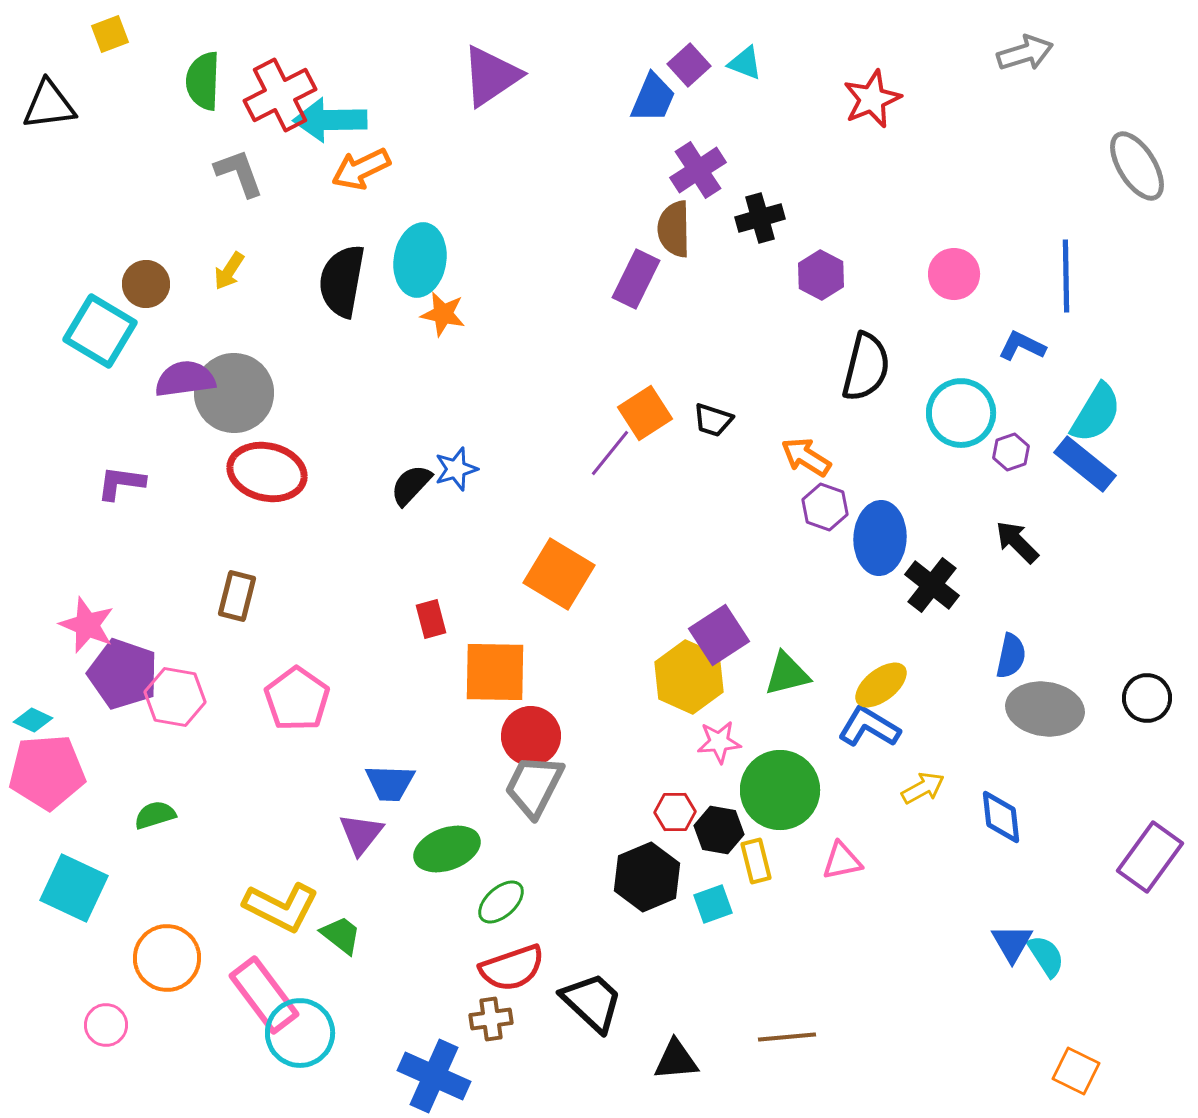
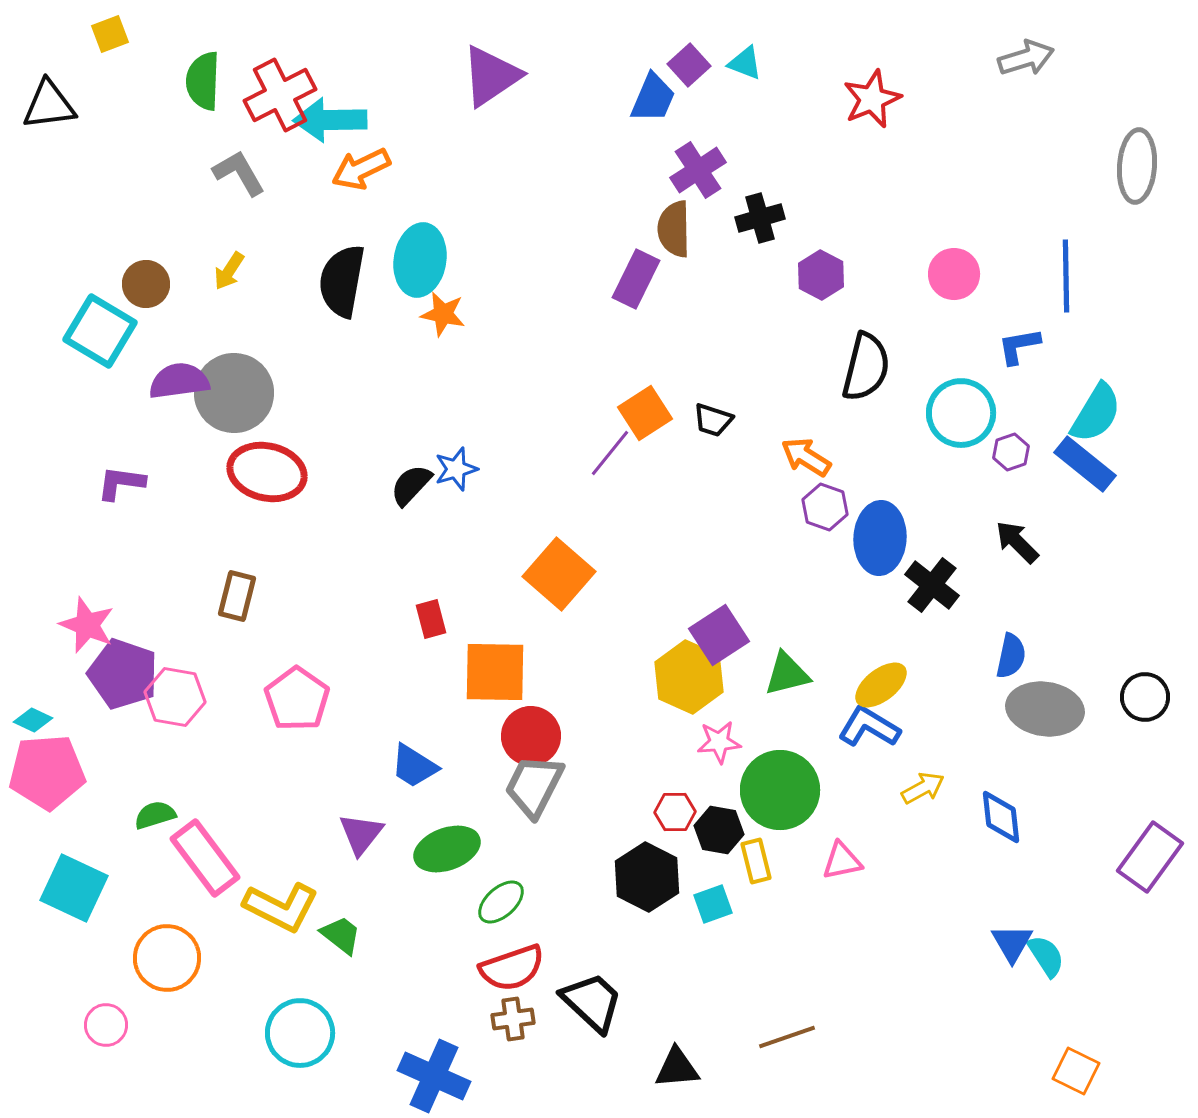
gray arrow at (1025, 53): moved 1 px right, 5 px down
gray ellipse at (1137, 166): rotated 36 degrees clockwise
gray L-shape at (239, 173): rotated 10 degrees counterclockwise
blue L-shape at (1022, 346): moved 3 px left; rotated 36 degrees counterclockwise
purple semicircle at (185, 379): moved 6 px left, 2 px down
orange square at (559, 574): rotated 10 degrees clockwise
black circle at (1147, 698): moved 2 px left, 1 px up
blue trapezoid at (390, 783): moved 24 px right, 17 px up; rotated 30 degrees clockwise
black hexagon at (647, 877): rotated 10 degrees counterclockwise
pink rectangle at (264, 995): moved 59 px left, 137 px up
brown cross at (491, 1019): moved 22 px right
brown line at (787, 1037): rotated 14 degrees counterclockwise
black triangle at (676, 1060): moved 1 px right, 8 px down
